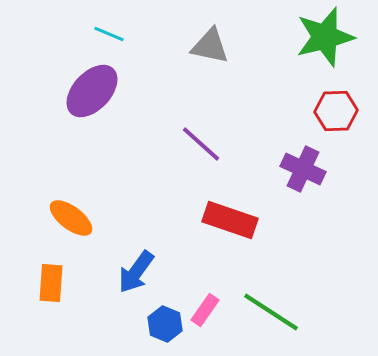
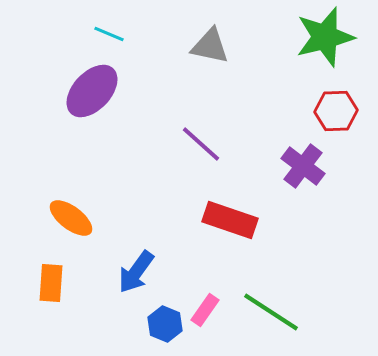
purple cross: moved 3 px up; rotated 12 degrees clockwise
